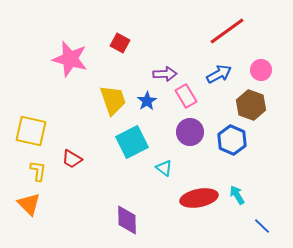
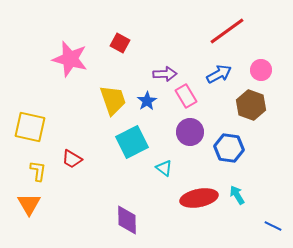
yellow square: moved 1 px left, 4 px up
blue hexagon: moved 3 px left, 8 px down; rotated 16 degrees counterclockwise
orange triangle: rotated 15 degrees clockwise
blue line: moved 11 px right; rotated 18 degrees counterclockwise
